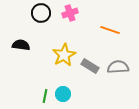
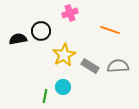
black circle: moved 18 px down
black semicircle: moved 3 px left, 6 px up; rotated 18 degrees counterclockwise
gray semicircle: moved 1 px up
cyan circle: moved 7 px up
